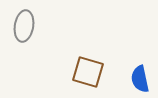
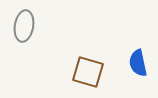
blue semicircle: moved 2 px left, 16 px up
